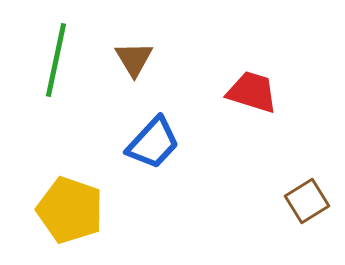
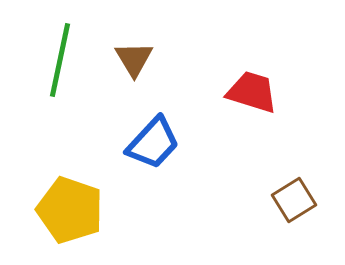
green line: moved 4 px right
brown square: moved 13 px left, 1 px up
